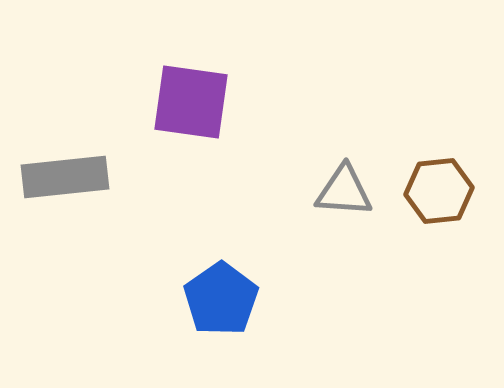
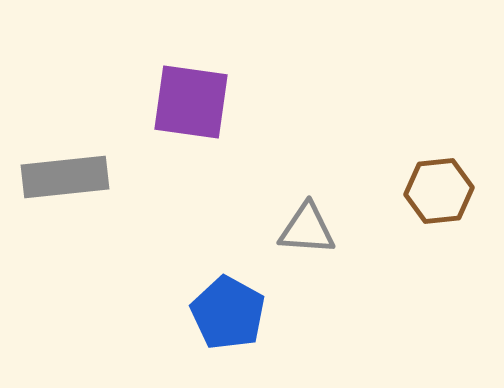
gray triangle: moved 37 px left, 38 px down
blue pentagon: moved 7 px right, 14 px down; rotated 8 degrees counterclockwise
